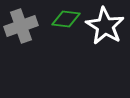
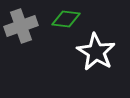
white star: moved 9 px left, 26 px down
